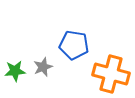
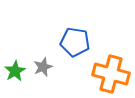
blue pentagon: moved 1 px right, 3 px up
green star: rotated 25 degrees counterclockwise
